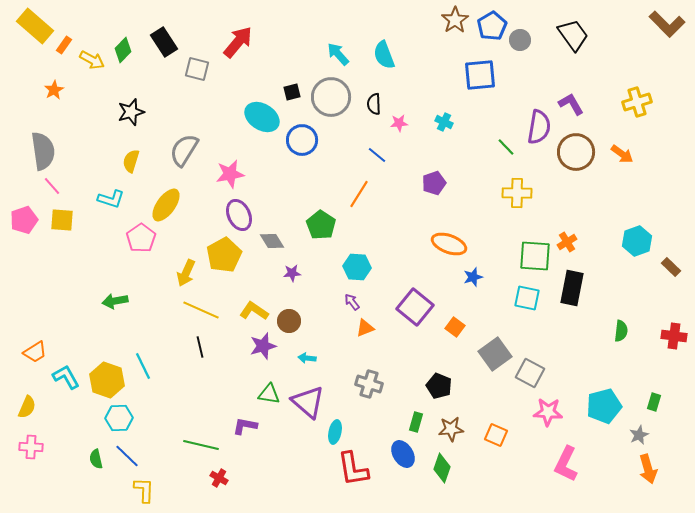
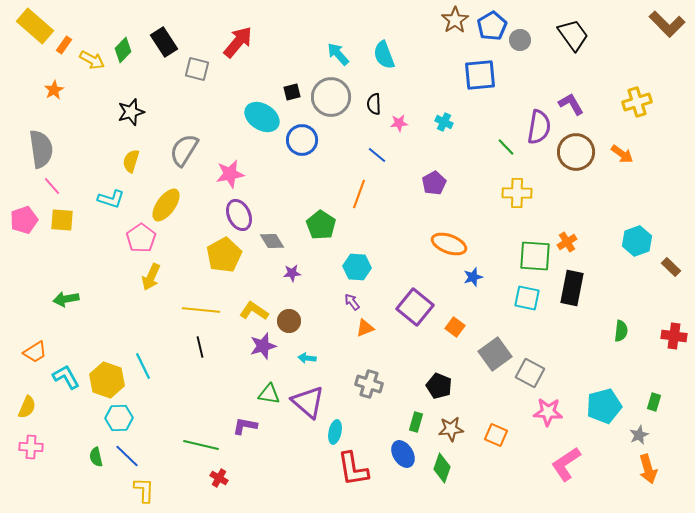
gray semicircle at (43, 151): moved 2 px left, 2 px up
purple pentagon at (434, 183): rotated 10 degrees counterclockwise
orange line at (359, 194): rotated 12 degrees counterclockwise
yellow arrow at (186, 273): moved 35 px left, 4 px down
green arrow at (115, 301): moved 49 px left, 2 px up
yellow line at (201, 310): rotated 18 degrees counterclockwise
green semicircle at (96, 459): moved 2 px up
pink L-shape at (566, 464): rotated 30 degrees clockwise
